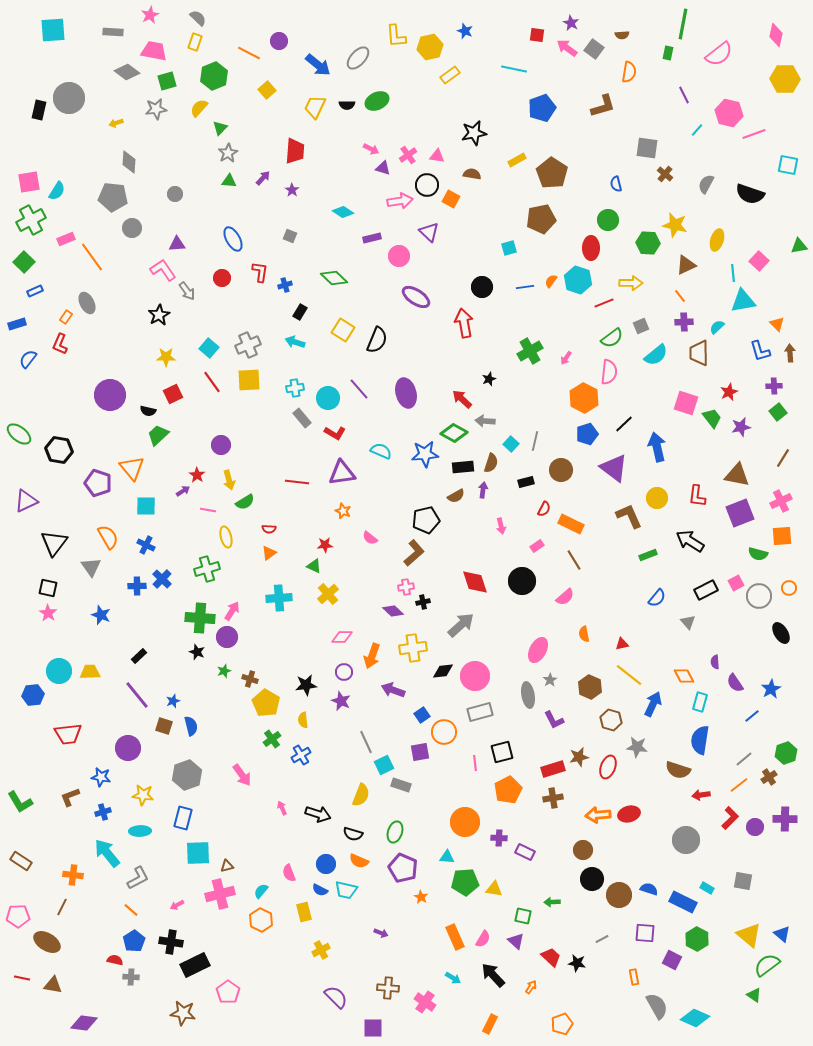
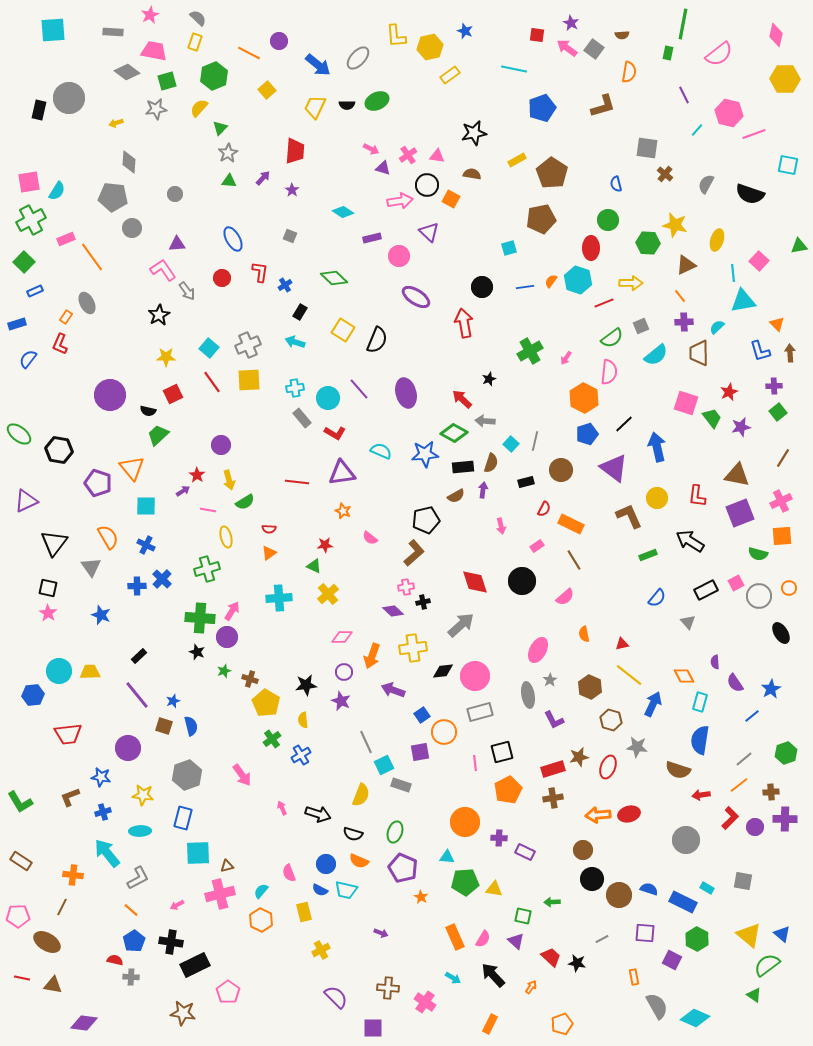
blue cross at (285, 285): rotated 16 degrees counterclockwise
brown cross at (769, 777): moved 2 px right, 15 px down; rotated 28 degrees clockwise
